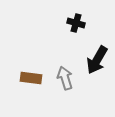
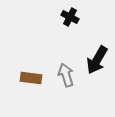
black cross: moved 6 px left, 6 px up; rotated 12 degrees clockwise
gray arrow: moved 1 px right, 3 px up
